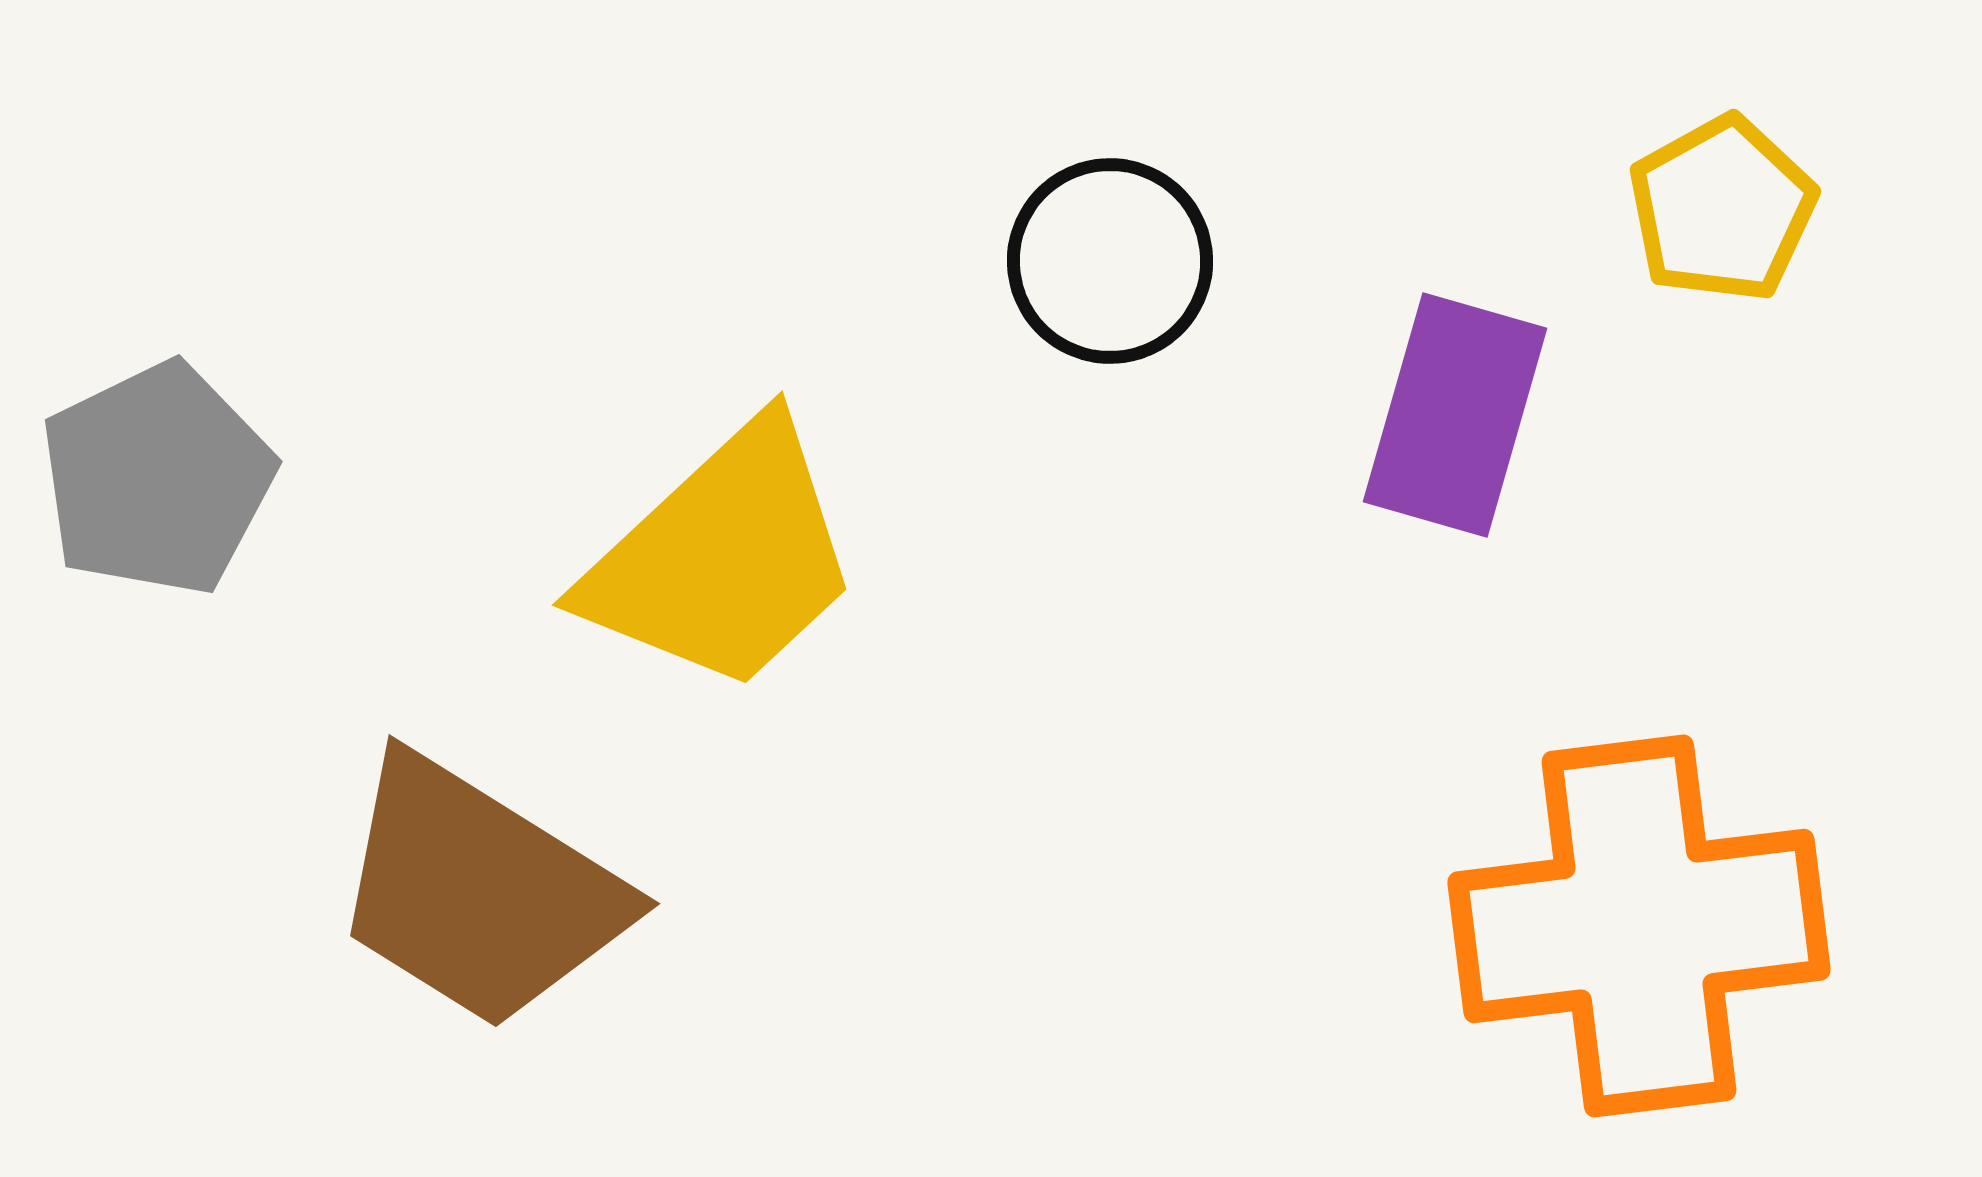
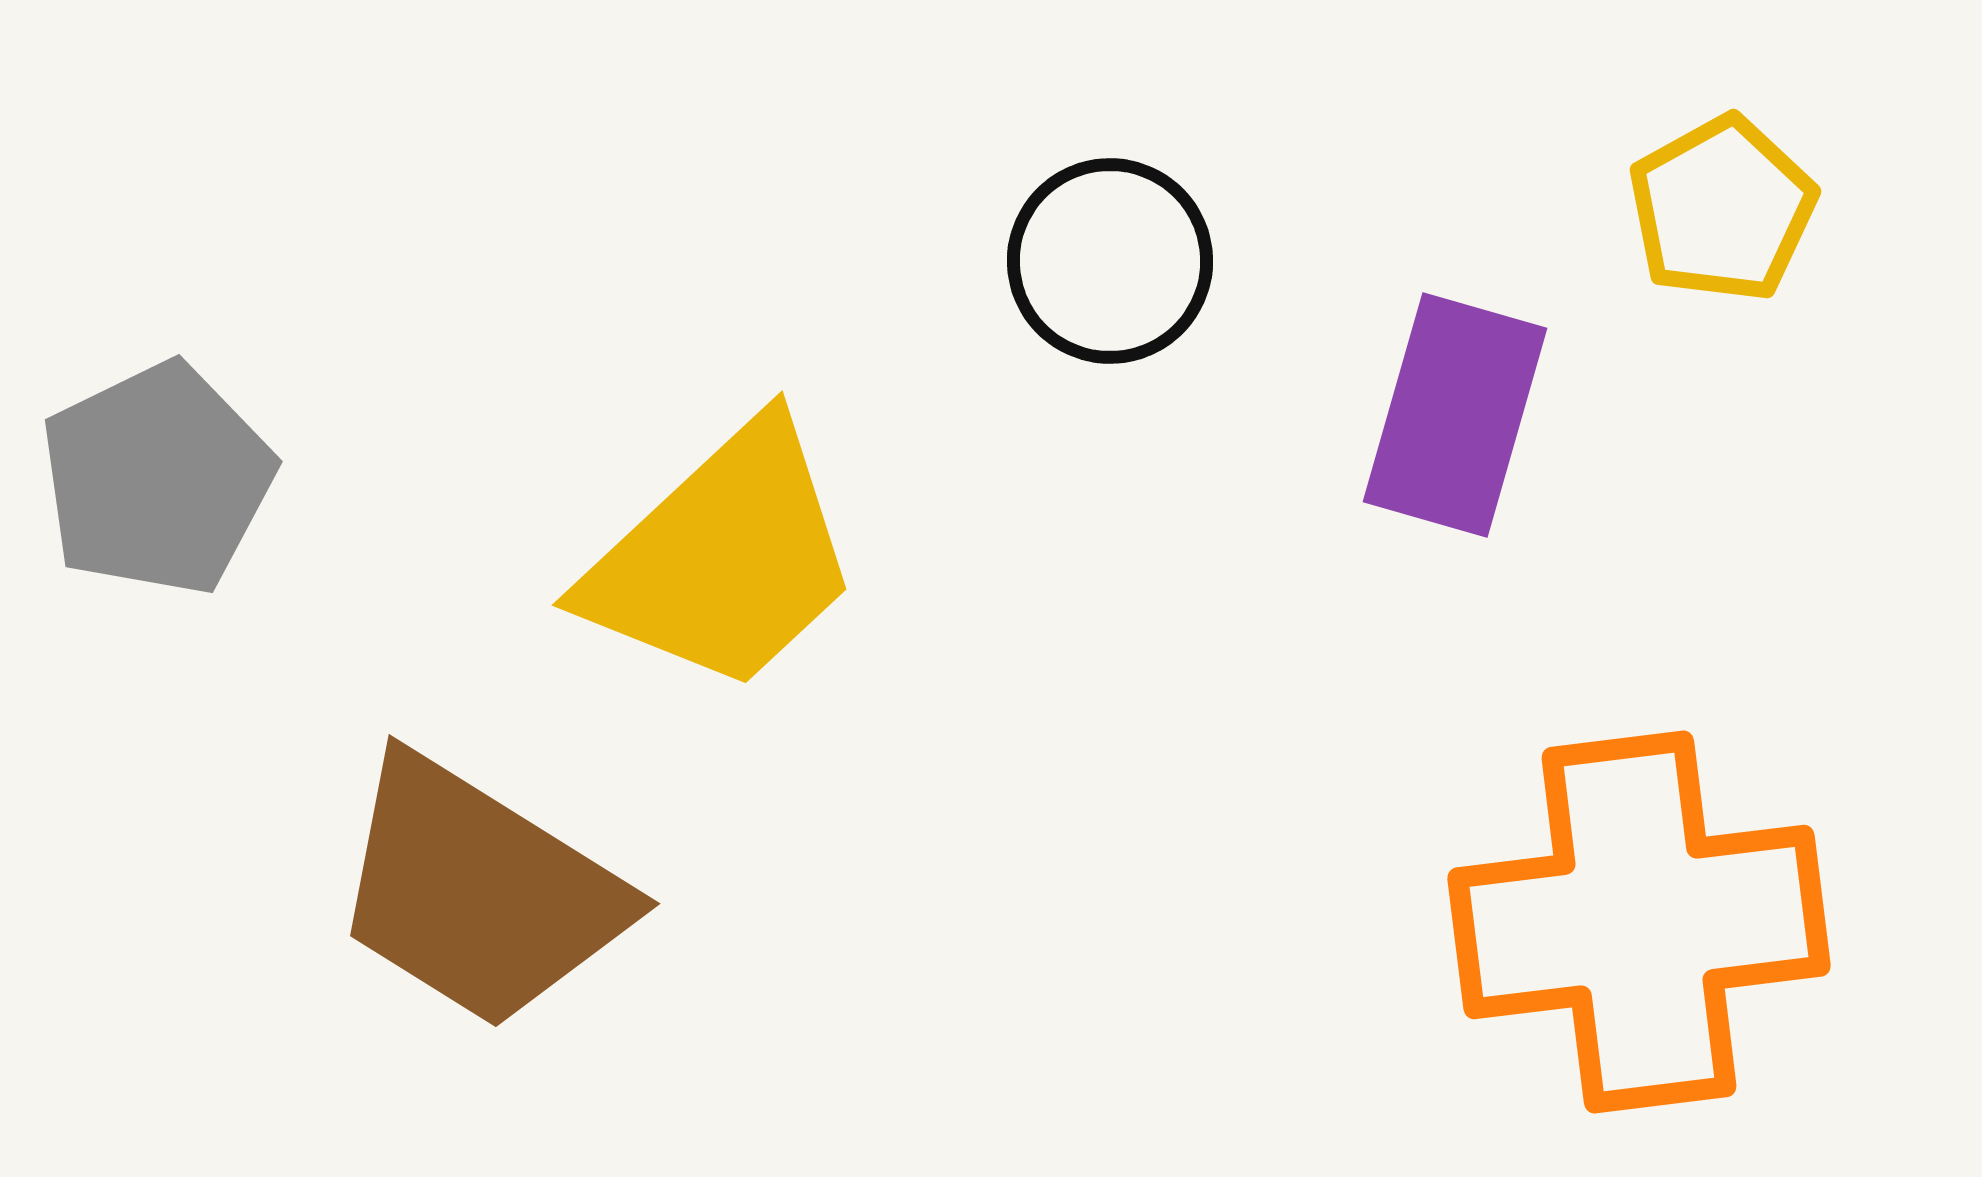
orange cross: moved 4 px up
